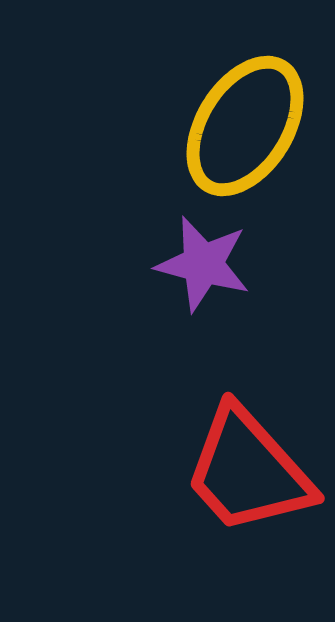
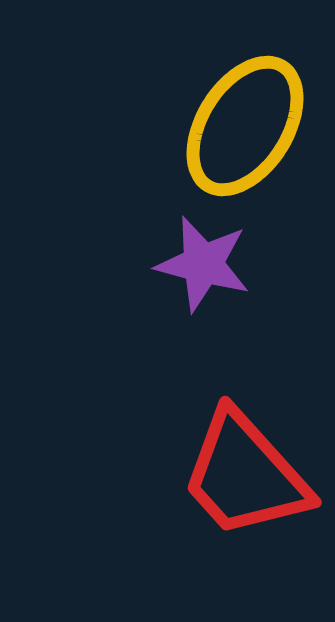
red trapezoid: moved 3 px left, 4 px down
